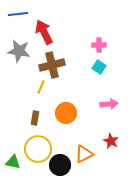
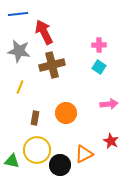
yellow line: moved 21 px left
yellow circle: moved 1 px left, 1 px down
green triangle: moved 1 px left, 1 px up
